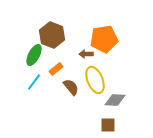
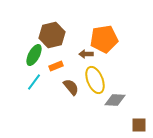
brown hexagon: rotated 25 degrees clockwise
orange rectangle: moved 3 px up; rotated 16 degrees clockwise
brown square: moved 31 px right
